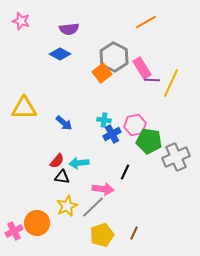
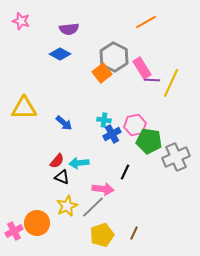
black triangle: rotated 14 degrees clockwise
